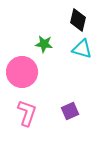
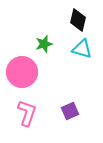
green star: rotated 24 degrees counterclockwise
